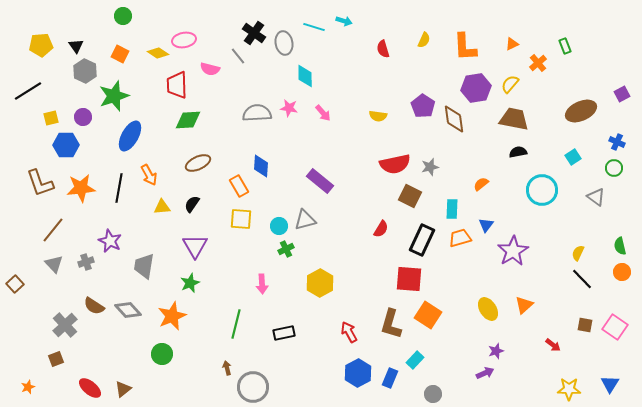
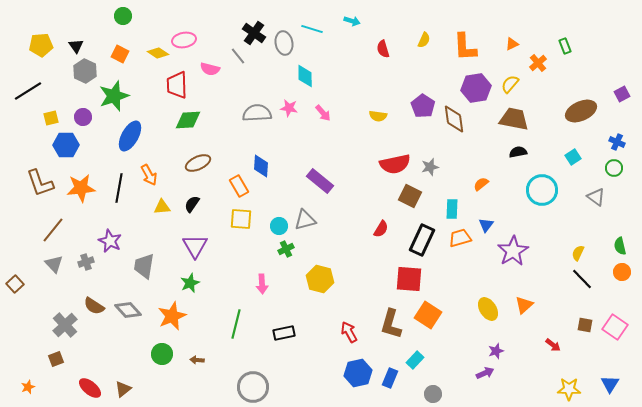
cyan arrow at (344, 21): moved 8 px right
cyan line at (314, 27): moved 2 px left, 2 px down
yellow hexagon at (320, 283): moved 4 px up; rotated 16 degrees counterclockwise
brown arrow at (227, 368): moved 30 px left, 8 px up; rotated 72 degrees counterclockwise
blue hexagon at (358, 373): rotated 16 degrees clockwise
